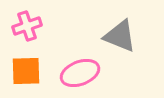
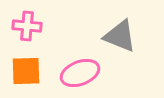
pink cross: rotated 24 degrees clockwise
